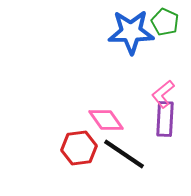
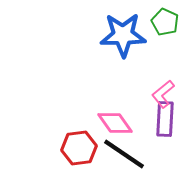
blue star: moved 8 px left, 3 px down
pink diamond: moved 9 px right, 3 px down
